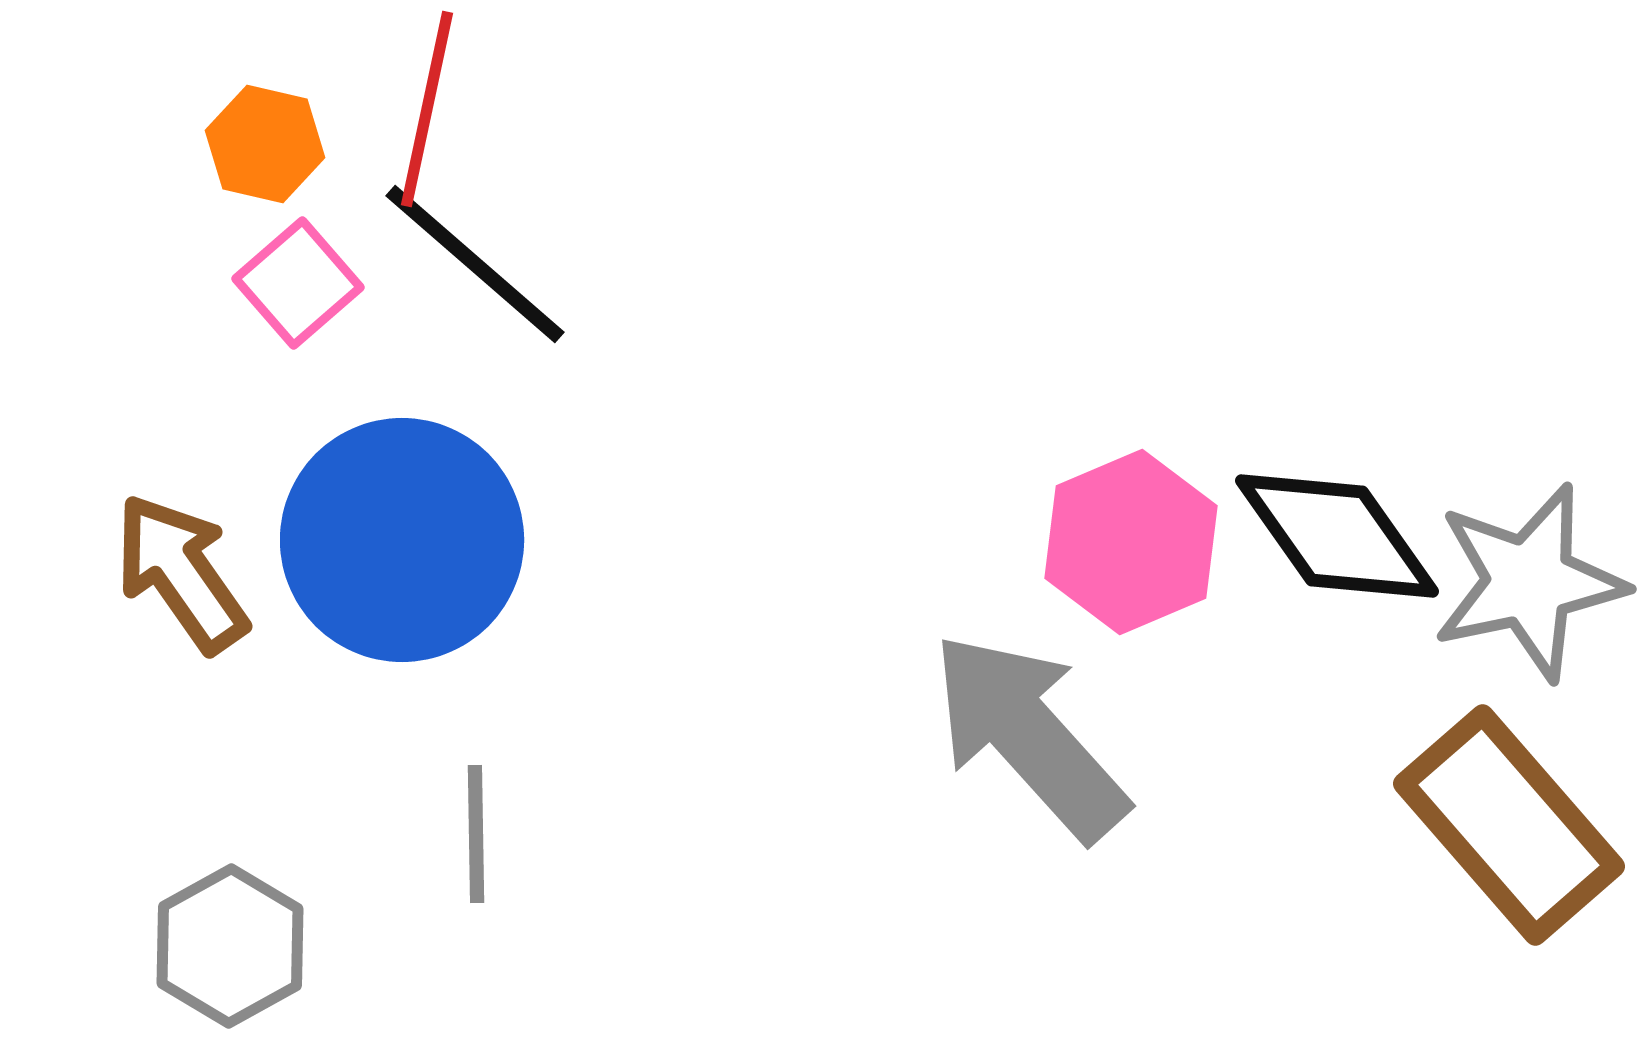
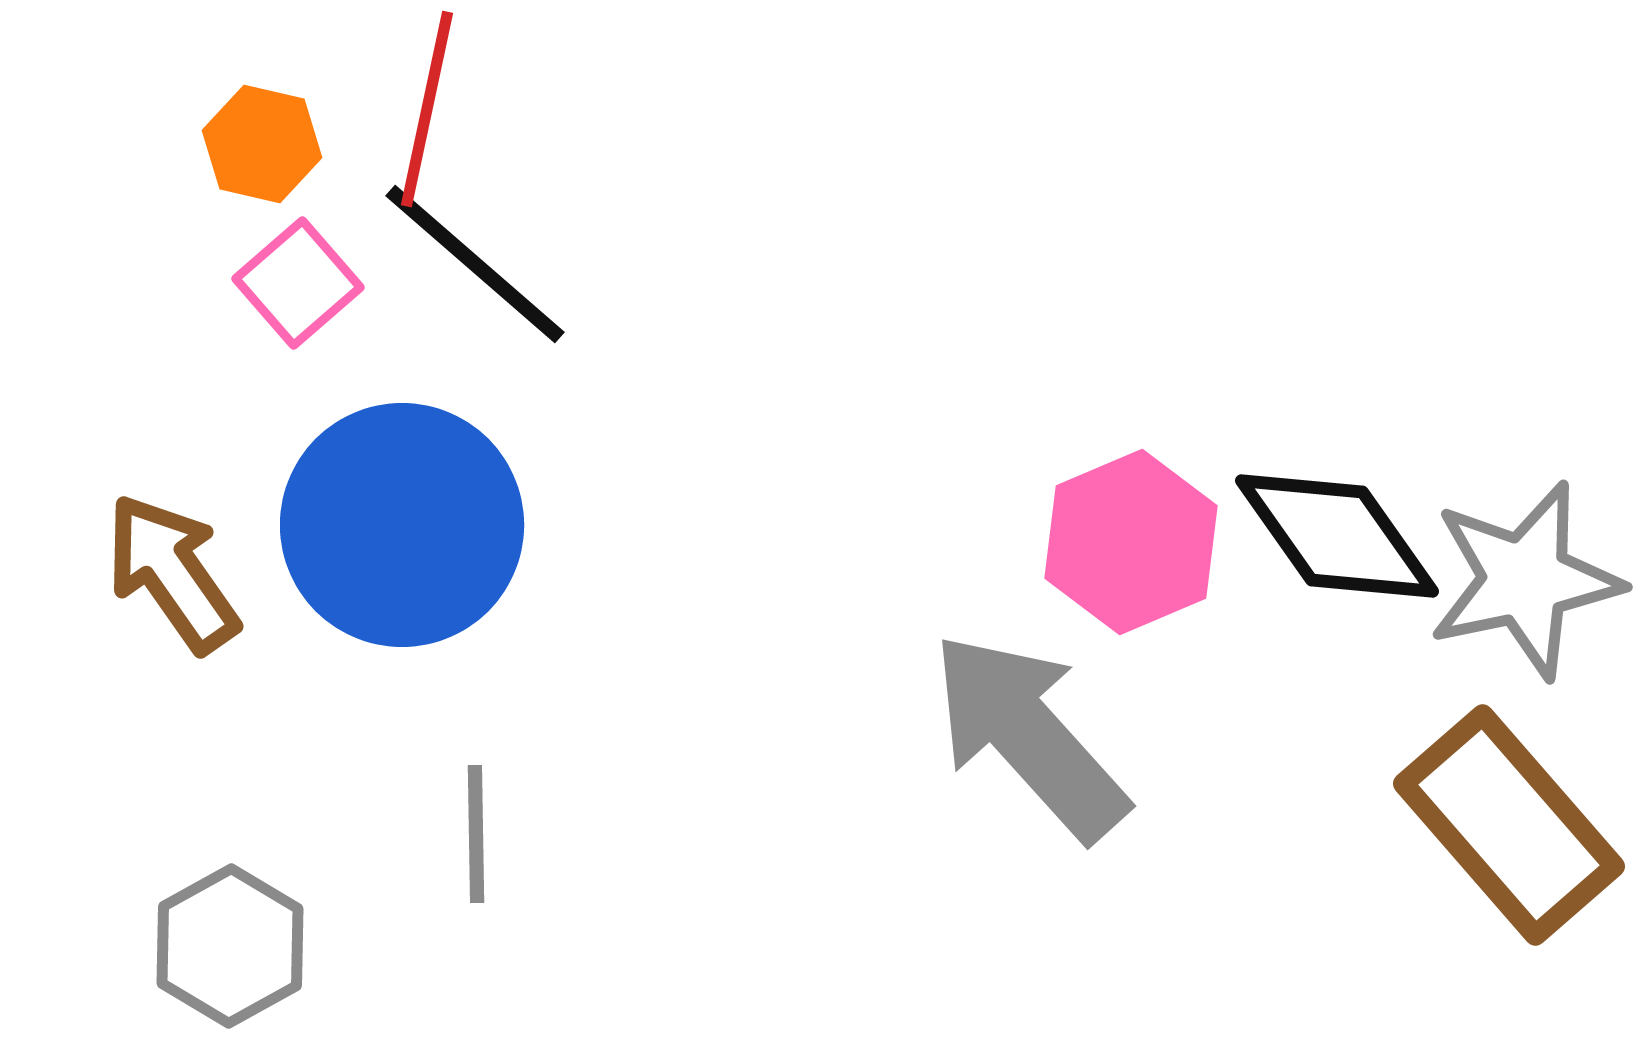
orange hexagon: moved 3 px left
blue circle: moved 15 px up
brown arrow: moved 9 px left
gray star: moved 4 px left, 2 px up
